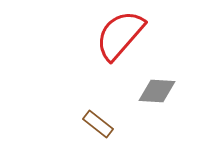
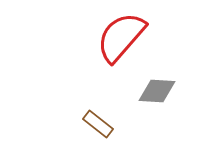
red semicircle: moved 1 px right, 2 px down
